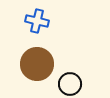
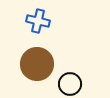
blue cross: moved 1 px right
